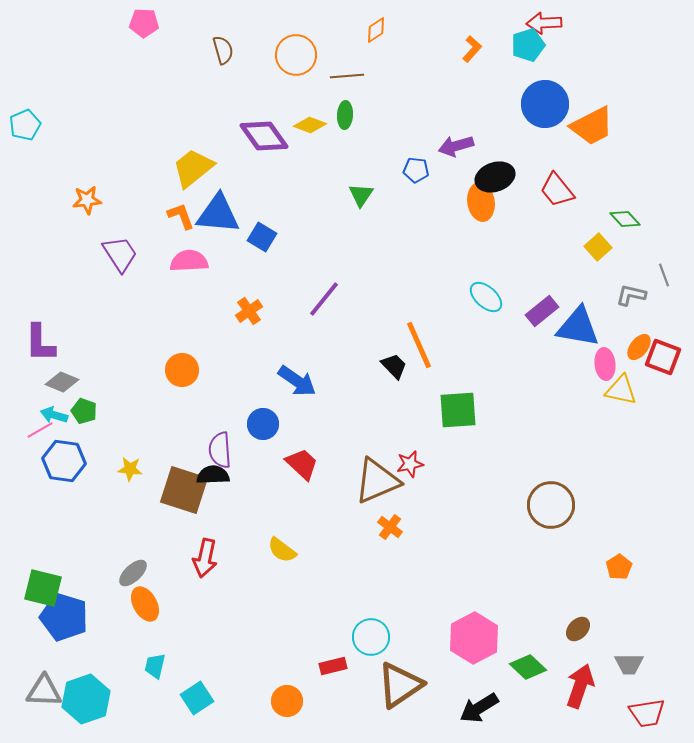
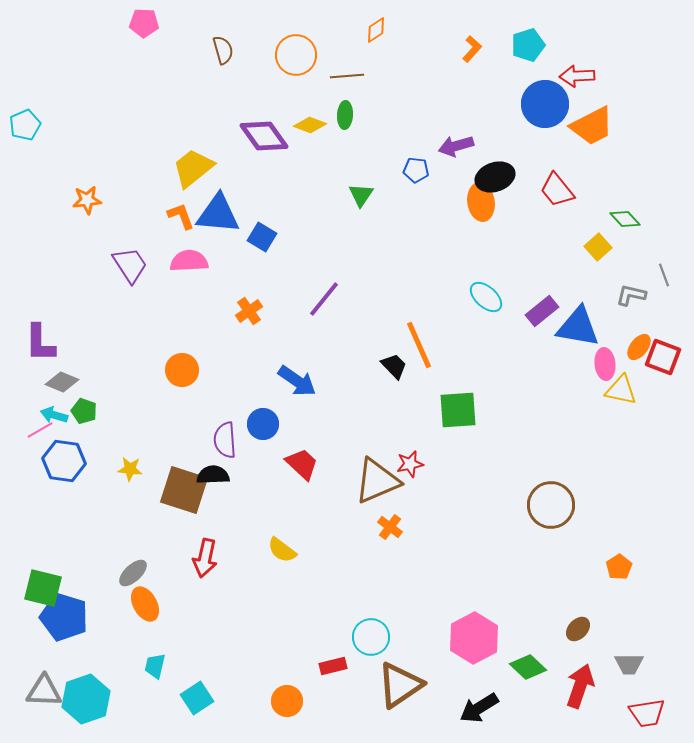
red arrow at (544, 23): moved 33 px right, 53 px down
purple trapezoid at (120, 254): moved 10 px right, 11 px down
purple semicircle at (220, 450): moved 5 px right, 10 px up
